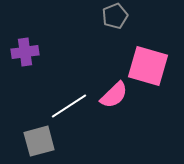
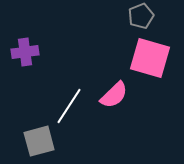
gray pentagon: moved 26 px right
pink square: moved 2 px right, 8 px up
white line: rotated 24 degrees counterclockwise
